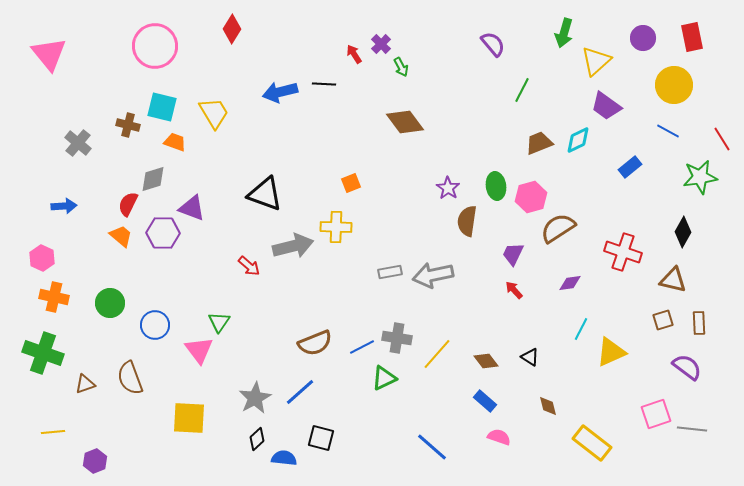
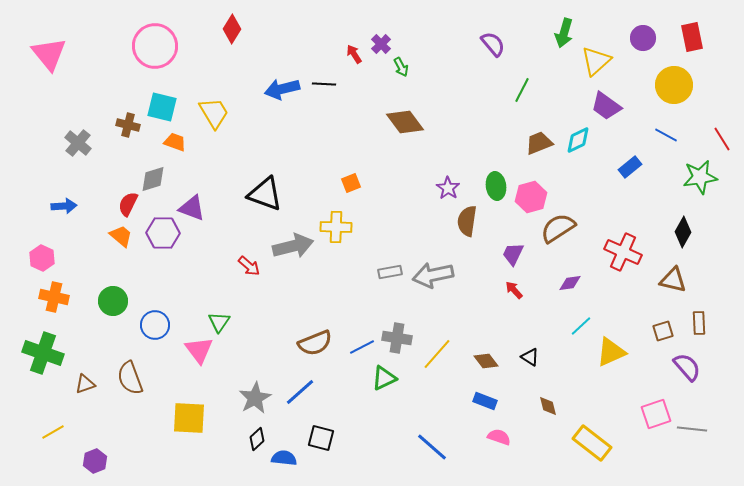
blue arrow at (280, 92): moved 2 px right, 3 px up
blue line at (668, 131): moved 2 px left, 4 px down
red cross at (623, 252): rotated 6 degrees clockwise
green circle at (110, 303): moved 3 px right, 2 px up
brown square at (663, 320): moved 11 px down
cyan line at (581, 329): moved 3 px up; rotated 20 degrees clockwise
purple semicircle at (687, 367): rotated 12 degrees clockwise
blue rectangle at (485, 401): rotated 20 degrees counterclockwise
yellow line at (53, 432): rotated 25 degrees counterclockwise
